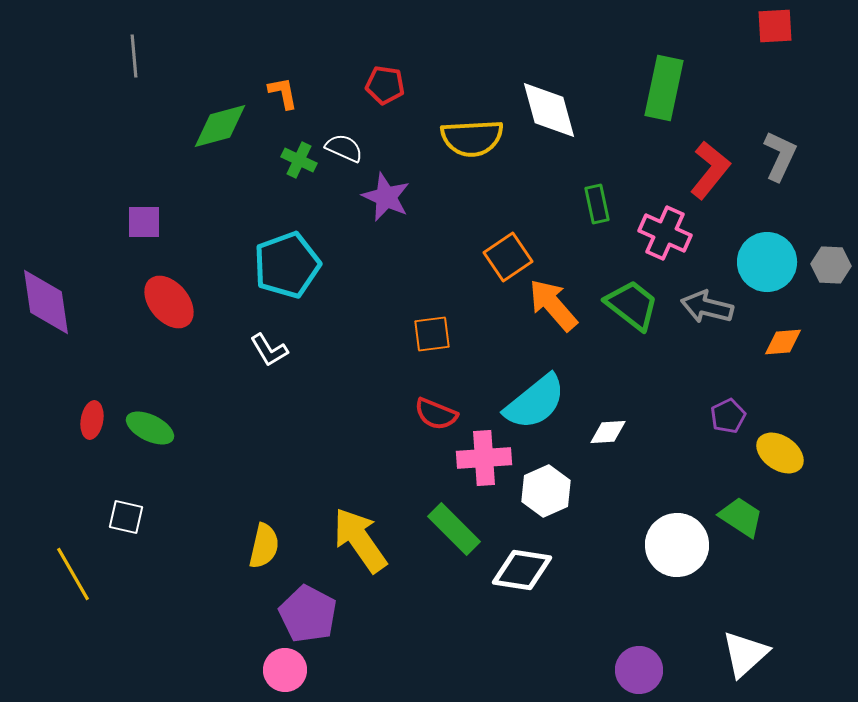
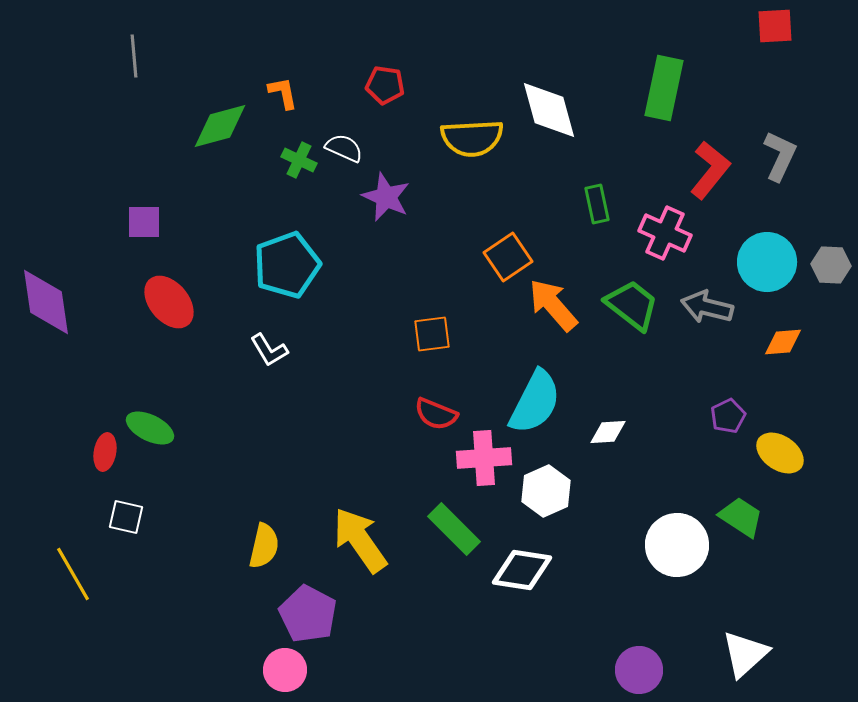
cyan semicircle at (535, 402): rotated 24 degrees counterclockwise
red ellipse at (92, 420): moved 13 px right, 32 px down
